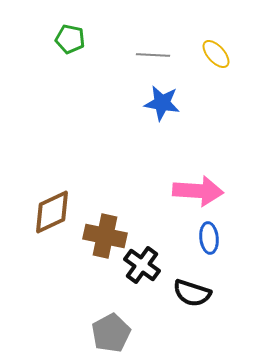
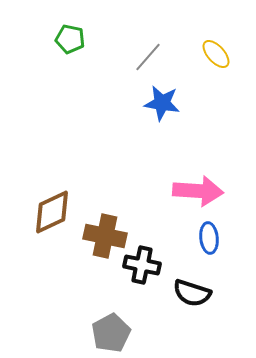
gray line: moved 5 px left, 2 px down; rotated 52 degrees counterclockwise
black cross: rotated 24 degrees counterclockwise
